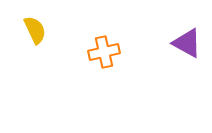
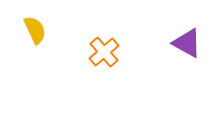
orange cross: rotated 28 degrees counterclockwise
